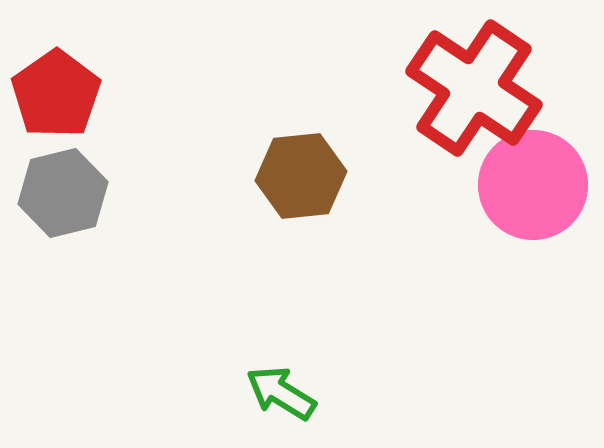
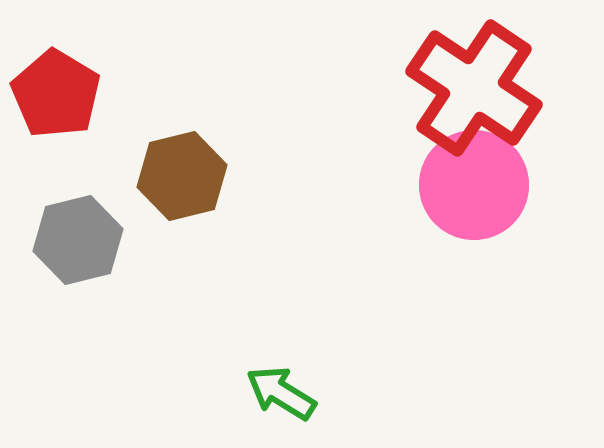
red pentagon: rotated 6 degrees counterclockwise
brown hexagon: moved 119 px left; rotated 8 degrees counterclockwise
pink circle: moved 59 px left
gray hexagon: moved 15 px right, 47 px down
